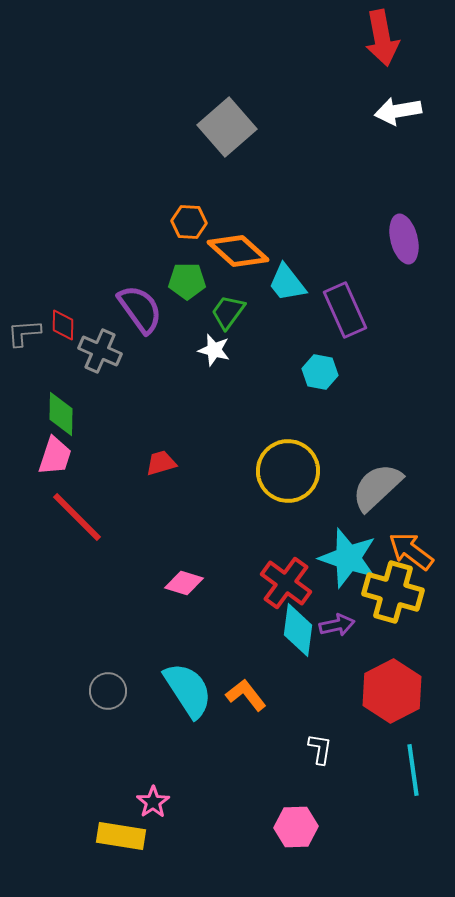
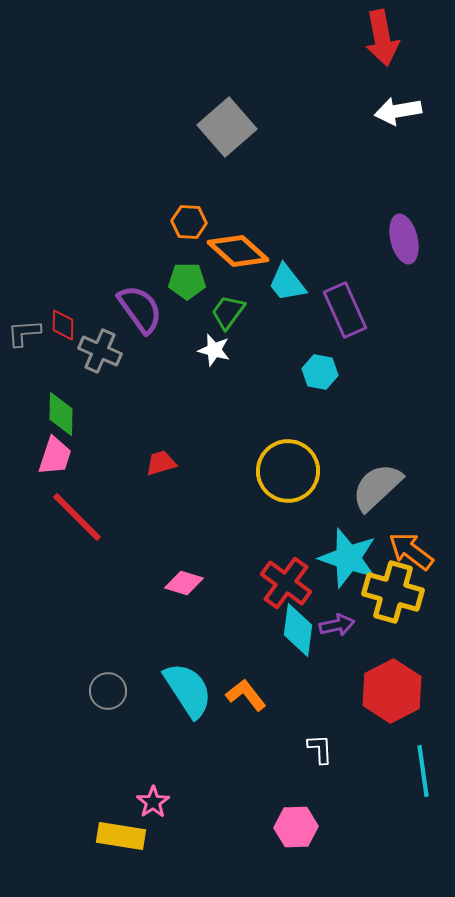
white L-shape: rotated 12 degrees counterclockwise
cyan line: moved 10 px right, 1 px down
